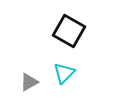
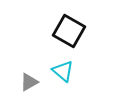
cyan triangle: moved 1 px left, 2 px up; rotated 35 degrees counterclockwise
